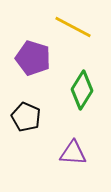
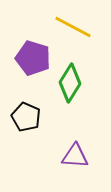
green diamond: moved 12 px left, 7 px up
purple triangle: moved 2 px right, 3 px down
